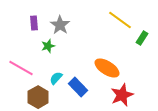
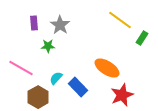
green star: rotated 16 degrees clockwise
